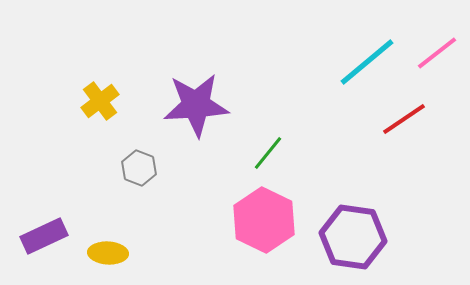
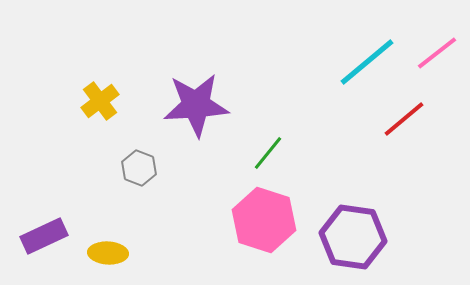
red line: rotated 6 degrees counterclockwise
pink hexagon: rotated 8 degrees counterclockwise
